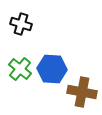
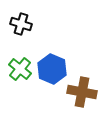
blue hexagon: rotated 20 degrees clockwise
